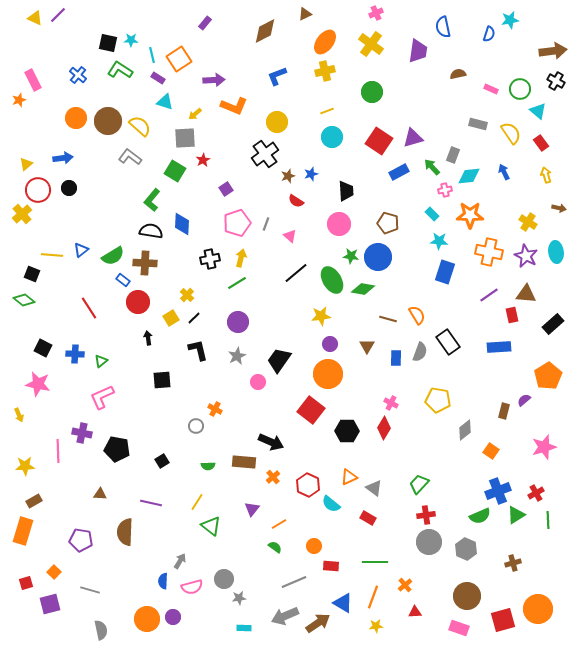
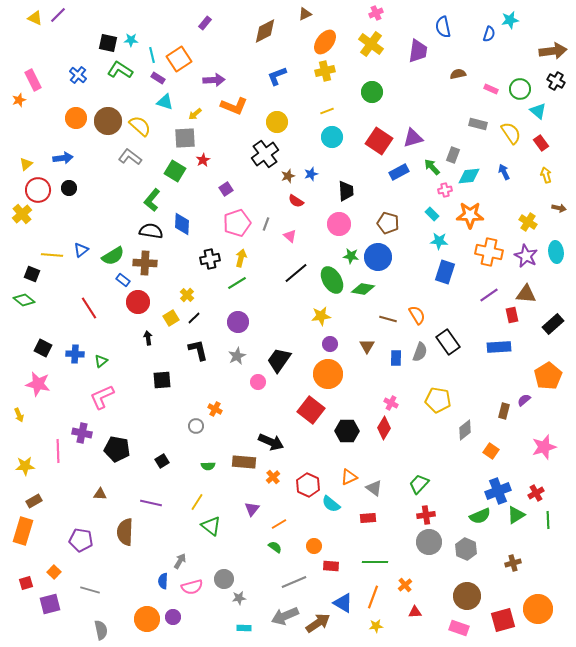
red rectangle at (368, 518): rotated 35 degrees counterclockwise
